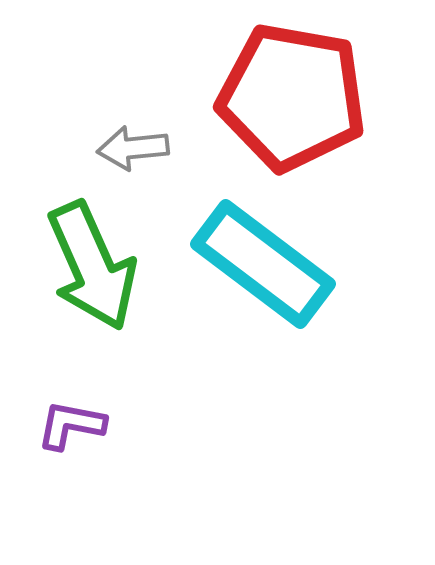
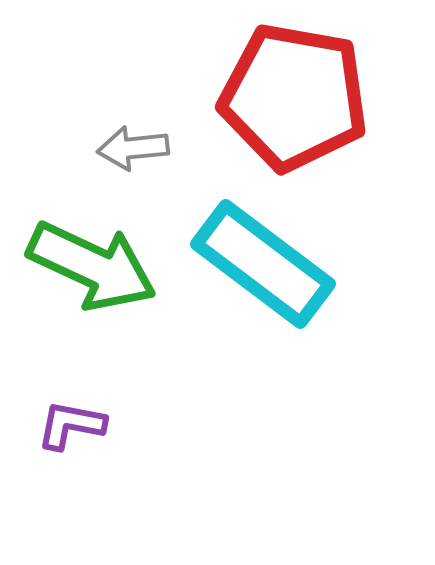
red pentagon: moved 2 px right
green arrow: rotated 41 degrees counterclockwise
